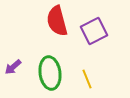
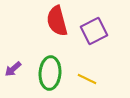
purple arrow: moved 2 px down
green ellipse: rotated 12 degrees clockwise
yellow line: rotated 42 degrees counterclockwise
